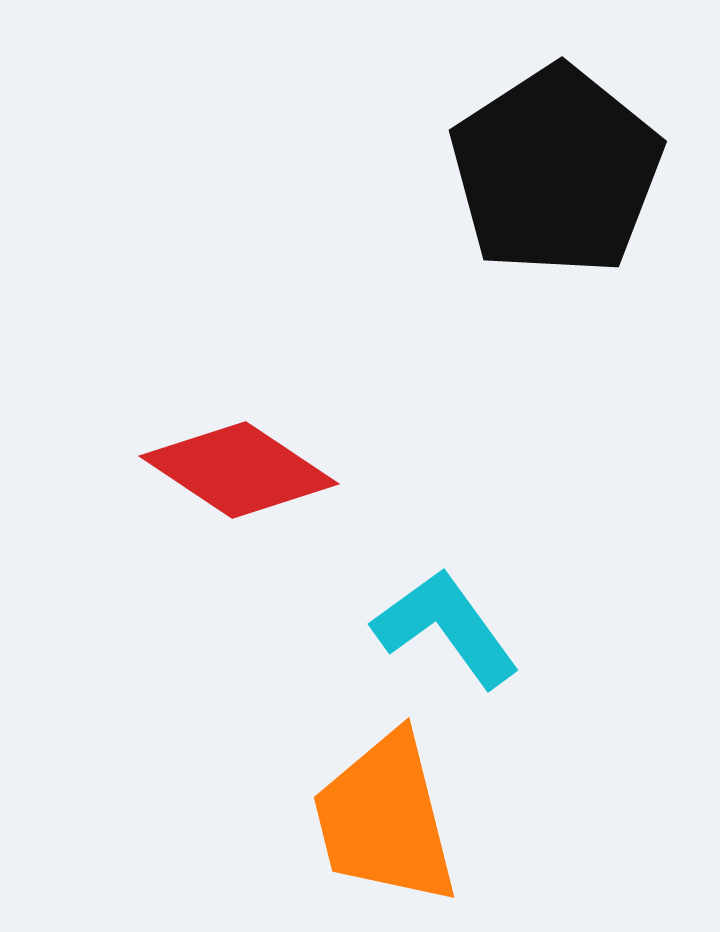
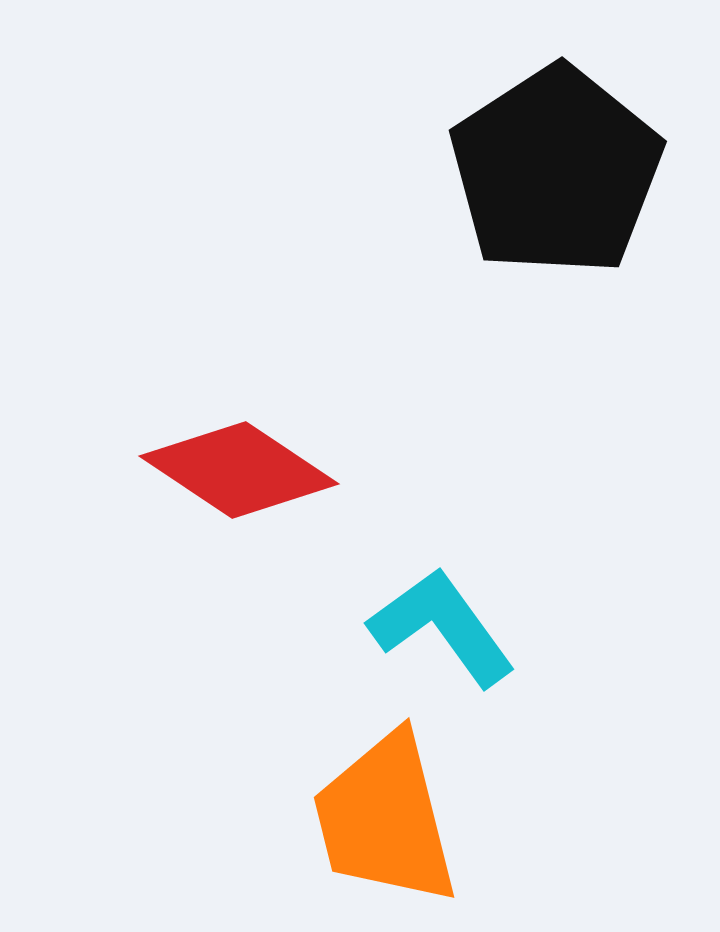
cyan L-shape: moved 4 px left, 1 px up
